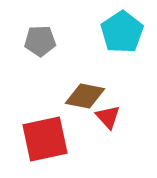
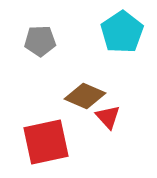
brown diamond: rotated 12 degrees clockwise
red square: moved 1 px right, 3 px down
